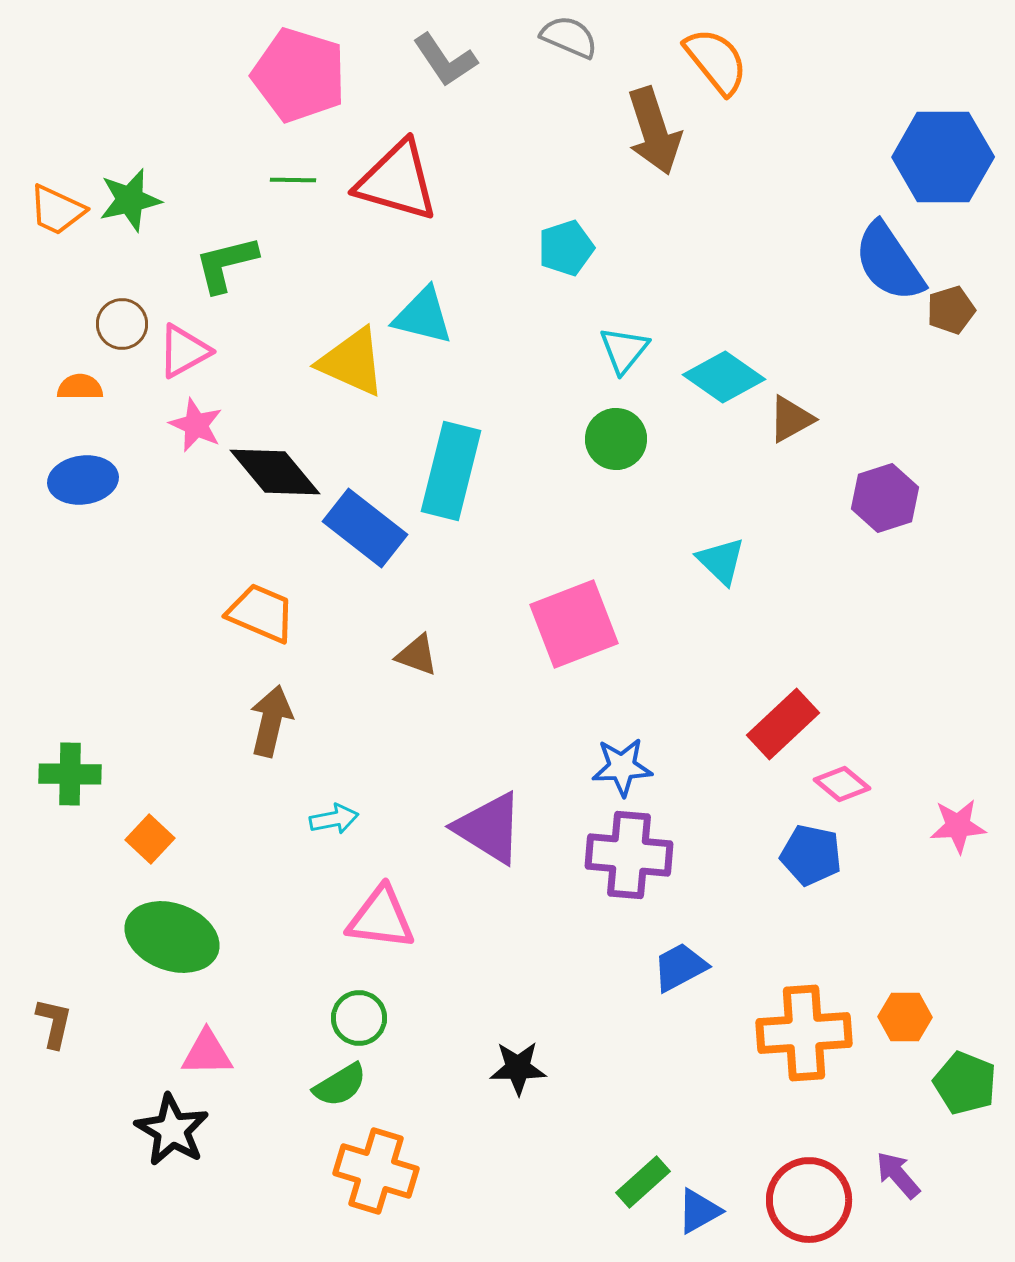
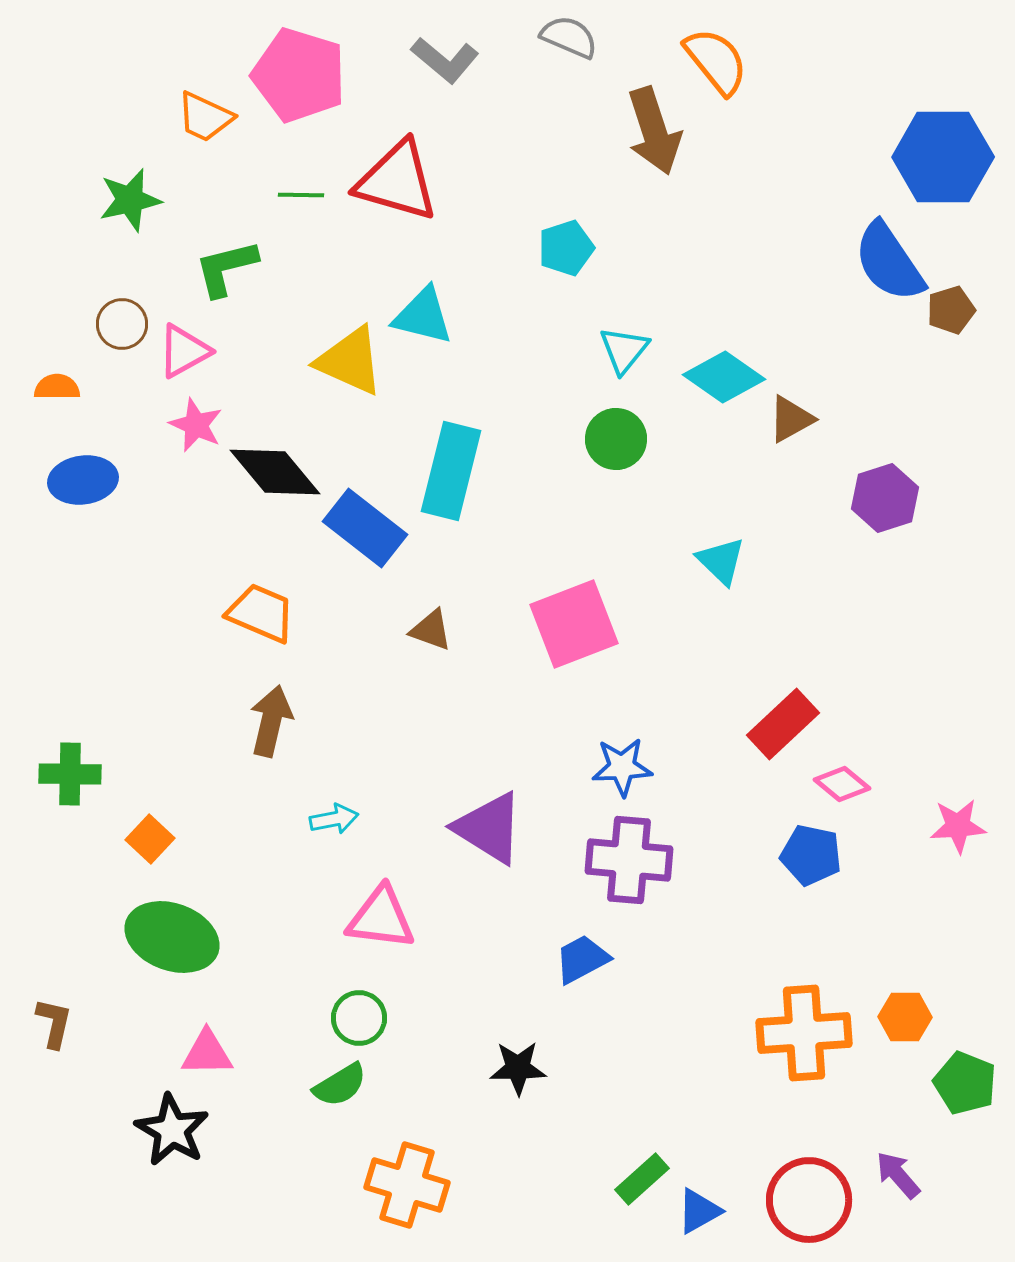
gray L-shape at (445, 60): rotated 16 degrees counterclockwise
green line at (293, 180): moved 8 px right, 15 px down
orange trapezoid at (57, 210): moved 148 px right, 93 px up
green L-shape at (226, 264): moved 4 px down
yellow triangle at (352, 362): moved 2 px left, 1 px up
orange semicircle at (80, 387): moved 23 px left
brown triangle at (417, 655): moved 14 px right, 25 px up
purple cross at (629, 855): moved 5 px down
blue trapezoid at (680, 967): moved 98 px left, 8 px up
orange cross at (376, 1171): moved 31 px right, 14 px down
green rectangle at (643, 1182): moved 1 px left, 3 px up
